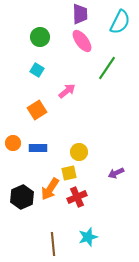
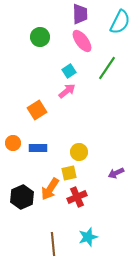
cyan square: moved 32 px right, 1 px down; rotated 24 degrees clockwise
